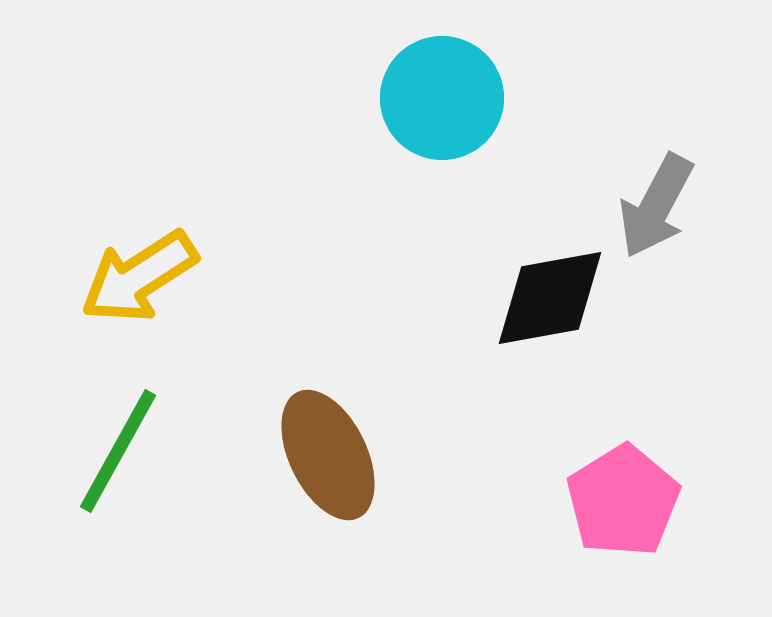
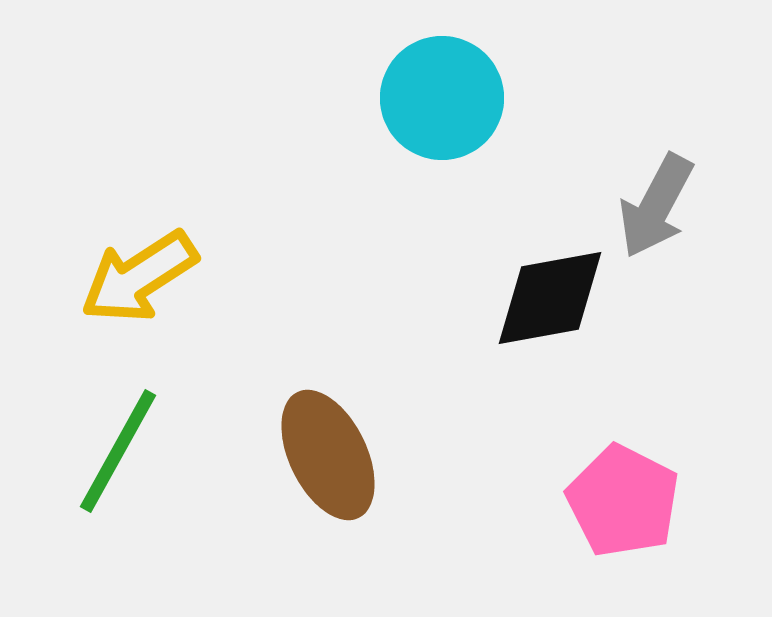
pink pentagon: rotated 13 degrees counterclockwise
